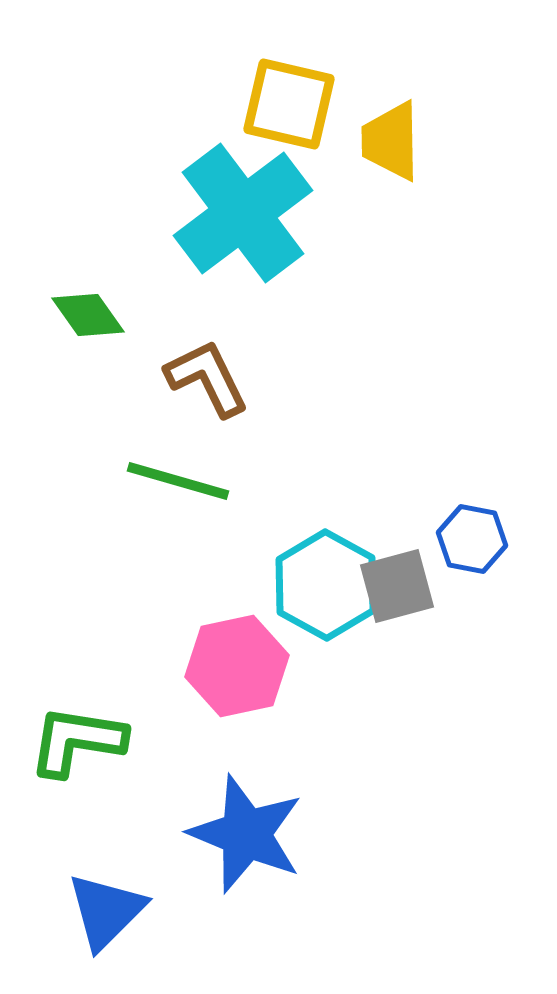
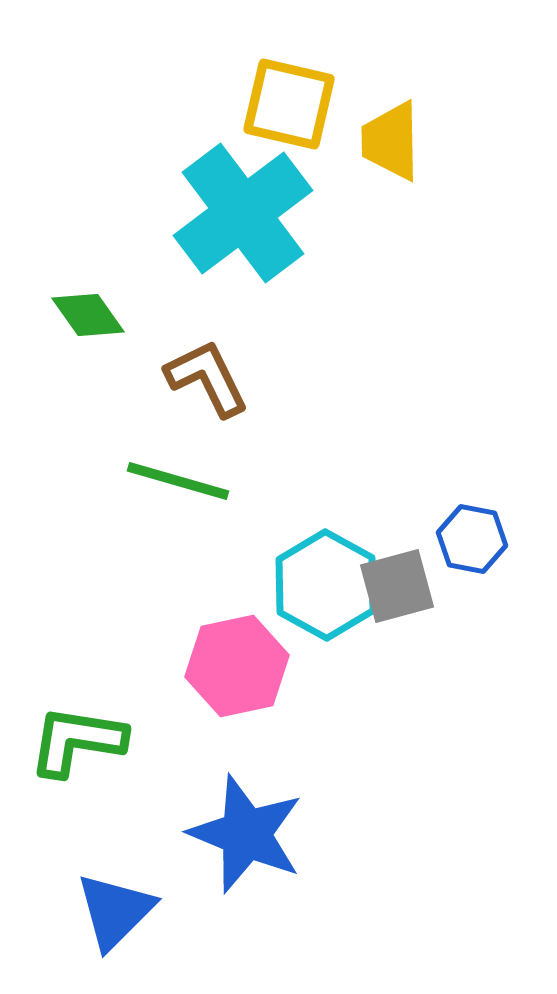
blue triangle: moved 9 px right
